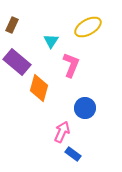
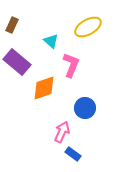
cyan triangle: rotated 21 degrees counterclockwise
orange diamond: moved 5 px right; rotated 56 degrees clockwise
